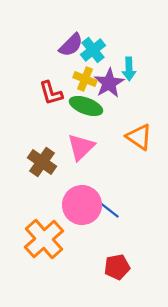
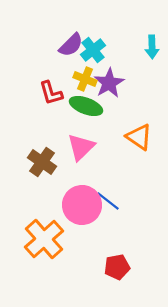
cyan arrow: moved 23 px right, 22 px up
blue line: moved 8 px up
